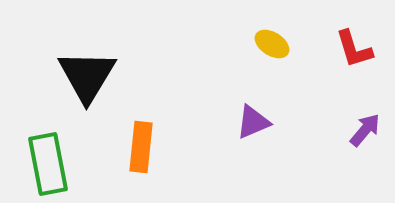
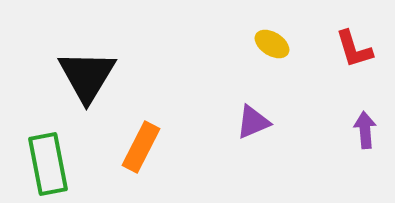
purple arrow: rotated 45 degrees counterclockwise
orange rectangle: rotated 21 degrees clockwise
